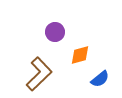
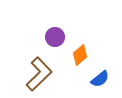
purple circle: moved 5 px down
orange diamond: rotated 25 degrees counterclockwise
